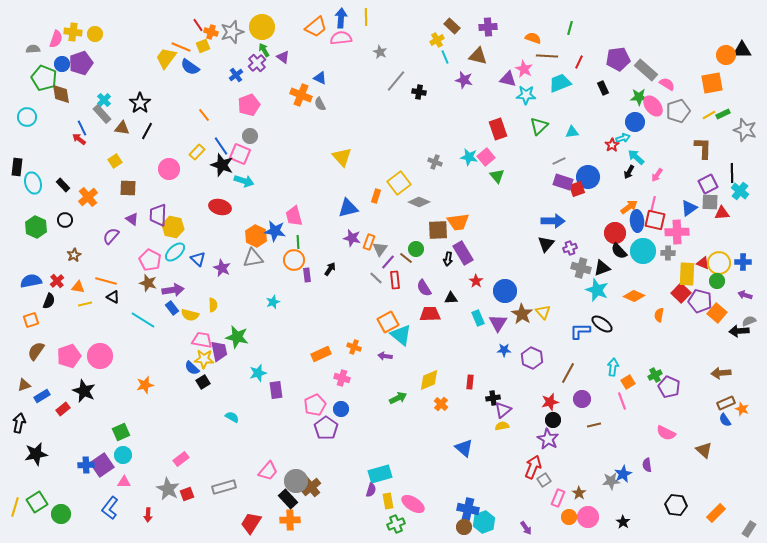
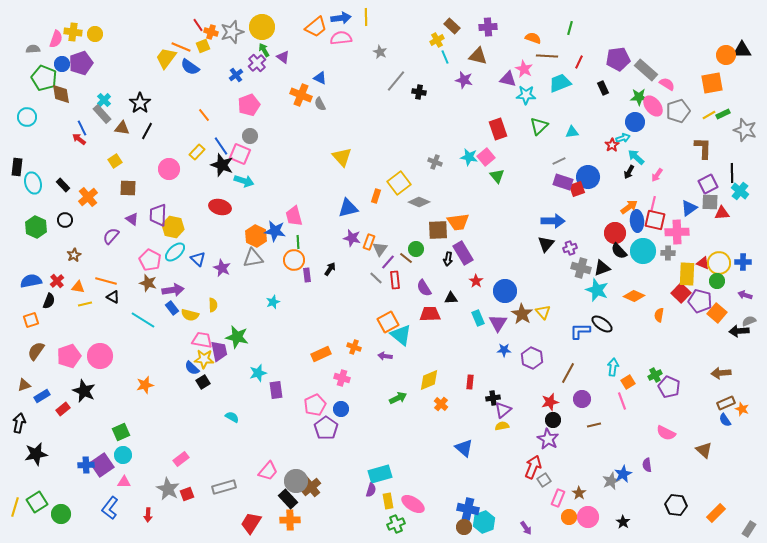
blue arrow at (341, 18): rotated 78 degrees clockwise
gray star at (611, 481): rotated 18 degrees counterclockwise
